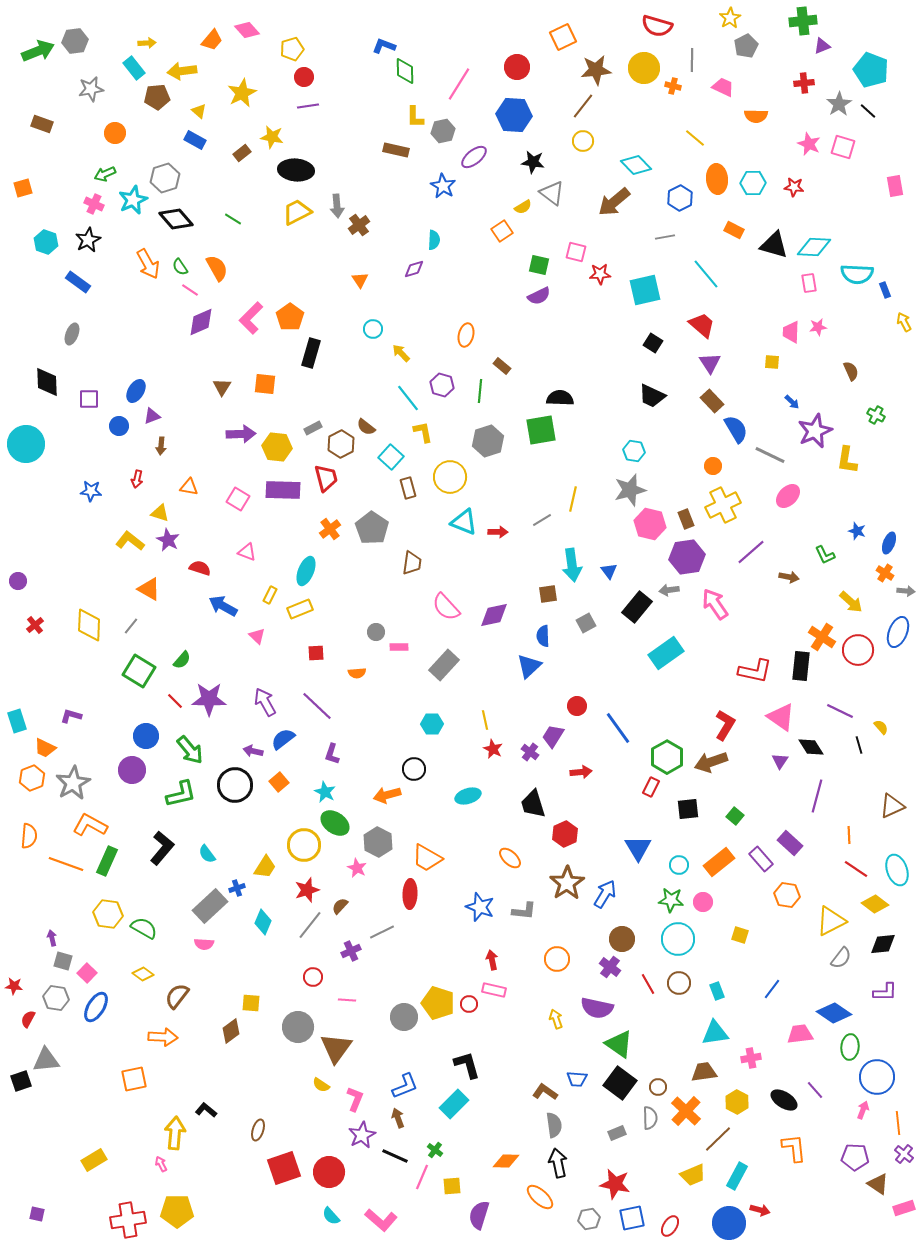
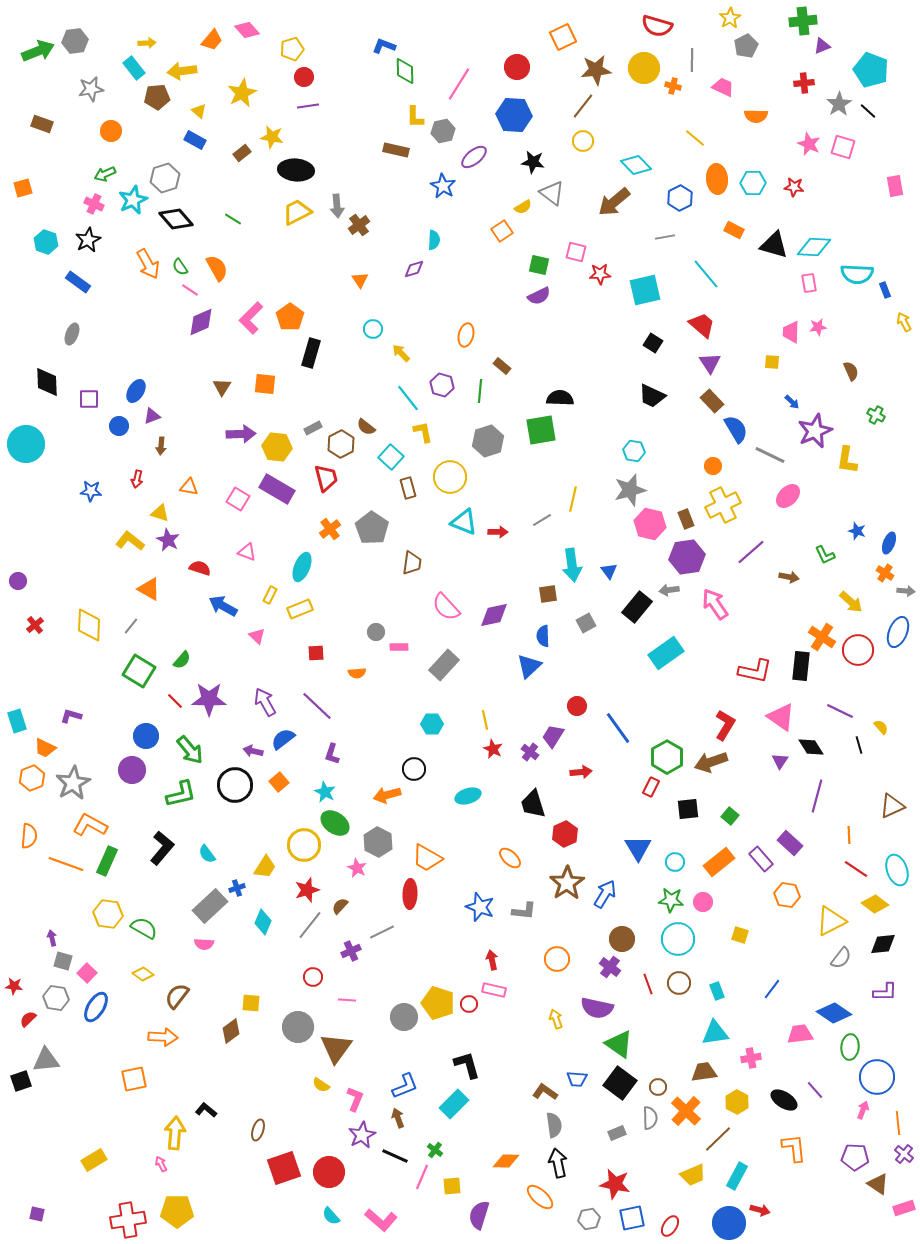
orange circle at (115, 133): moved 4 px left, 2 px up
purple rectangle at (283, 490): moved 6 px left, 1 px up; rotated 28 degrees clockwise
cyan ellipse at (306, 571): moved 4 px left, 4 px up
green square at (735, 816): moved 5 px left
cyan circle at (679, 865): moved 4 px left, 3 px up
red line at (648, 984): rotated 10 degrees clockwise
red semicircle at (28, 1019): rotated 18 degrees clockwise
